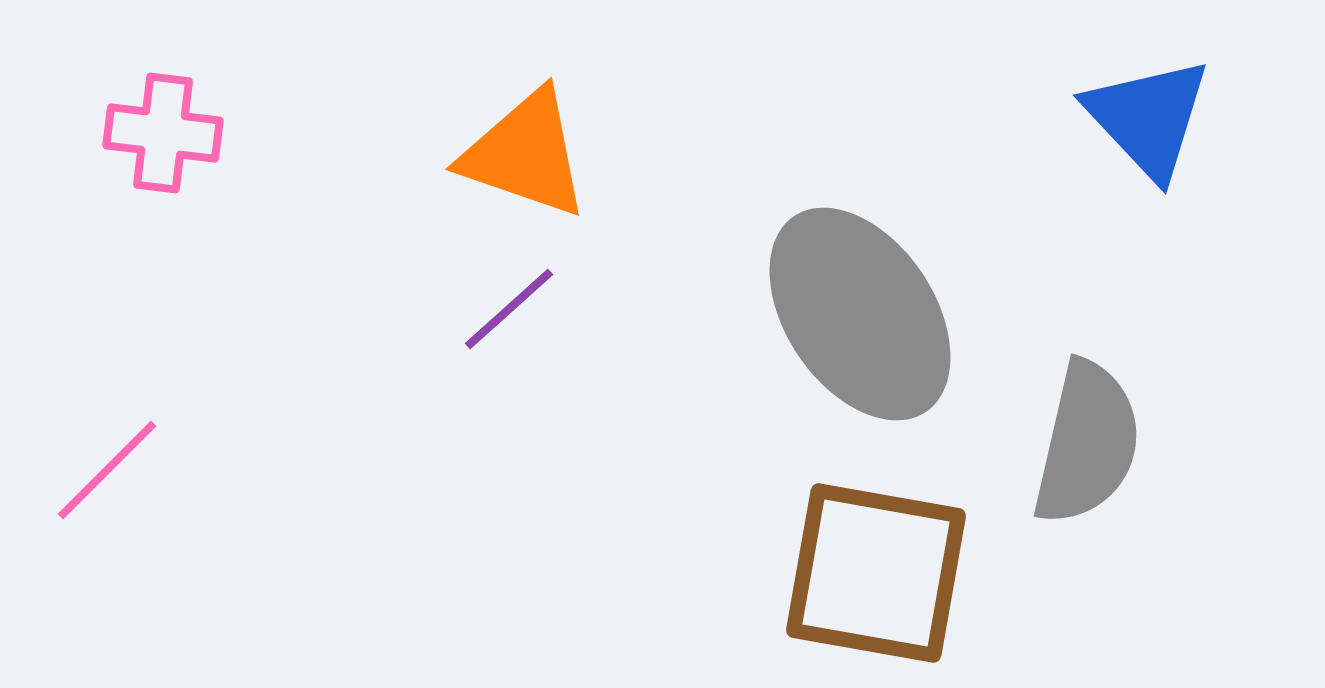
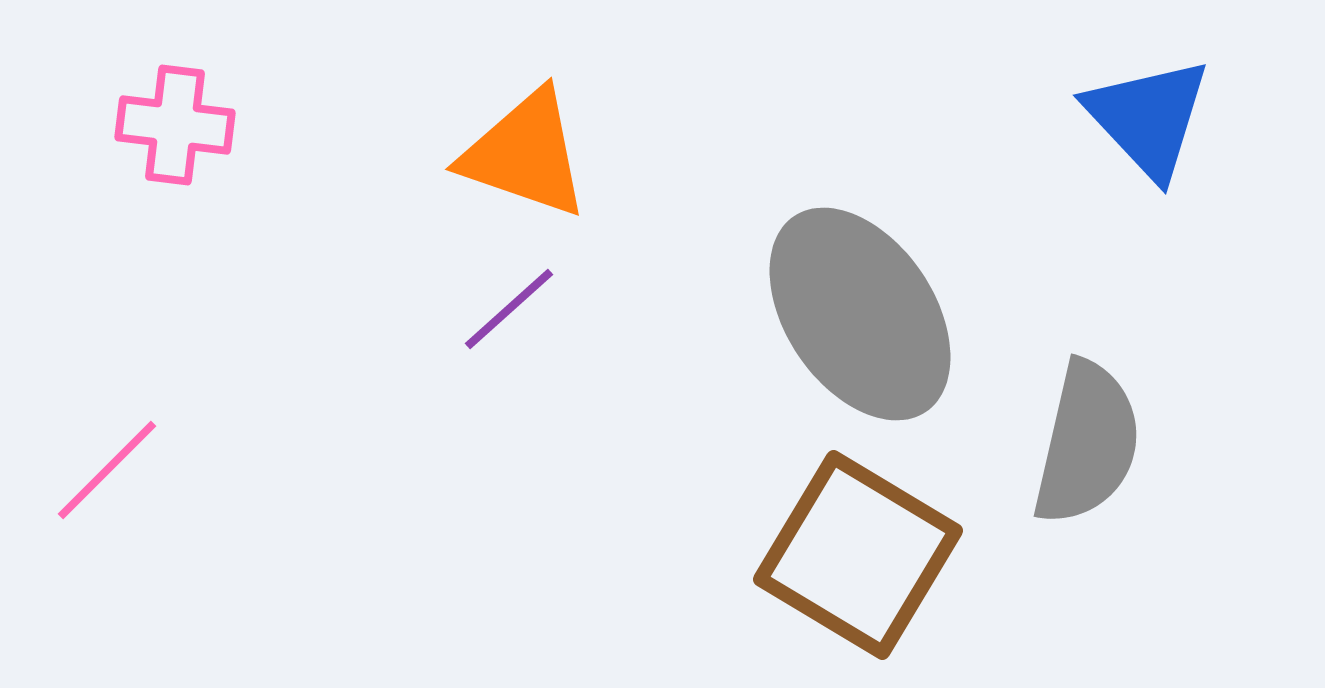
pink cross: moved 12 px right, 8 px up
brown square: moved 18 px left, 18 px up; rotated 21 degrees clockwise
